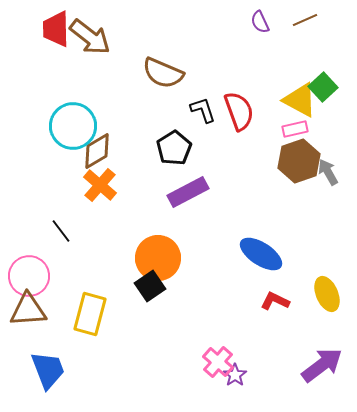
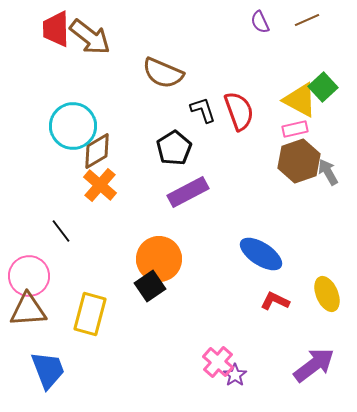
brown line: moved 2 px right
orange circle: moved 1 px right, 1 px down
purple arrow: moved 8 px left
